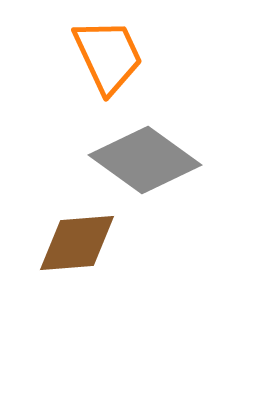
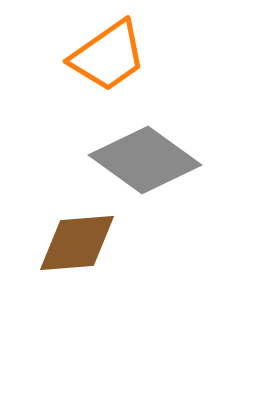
orange trapezoid: rotated 80 degrees clockwise
